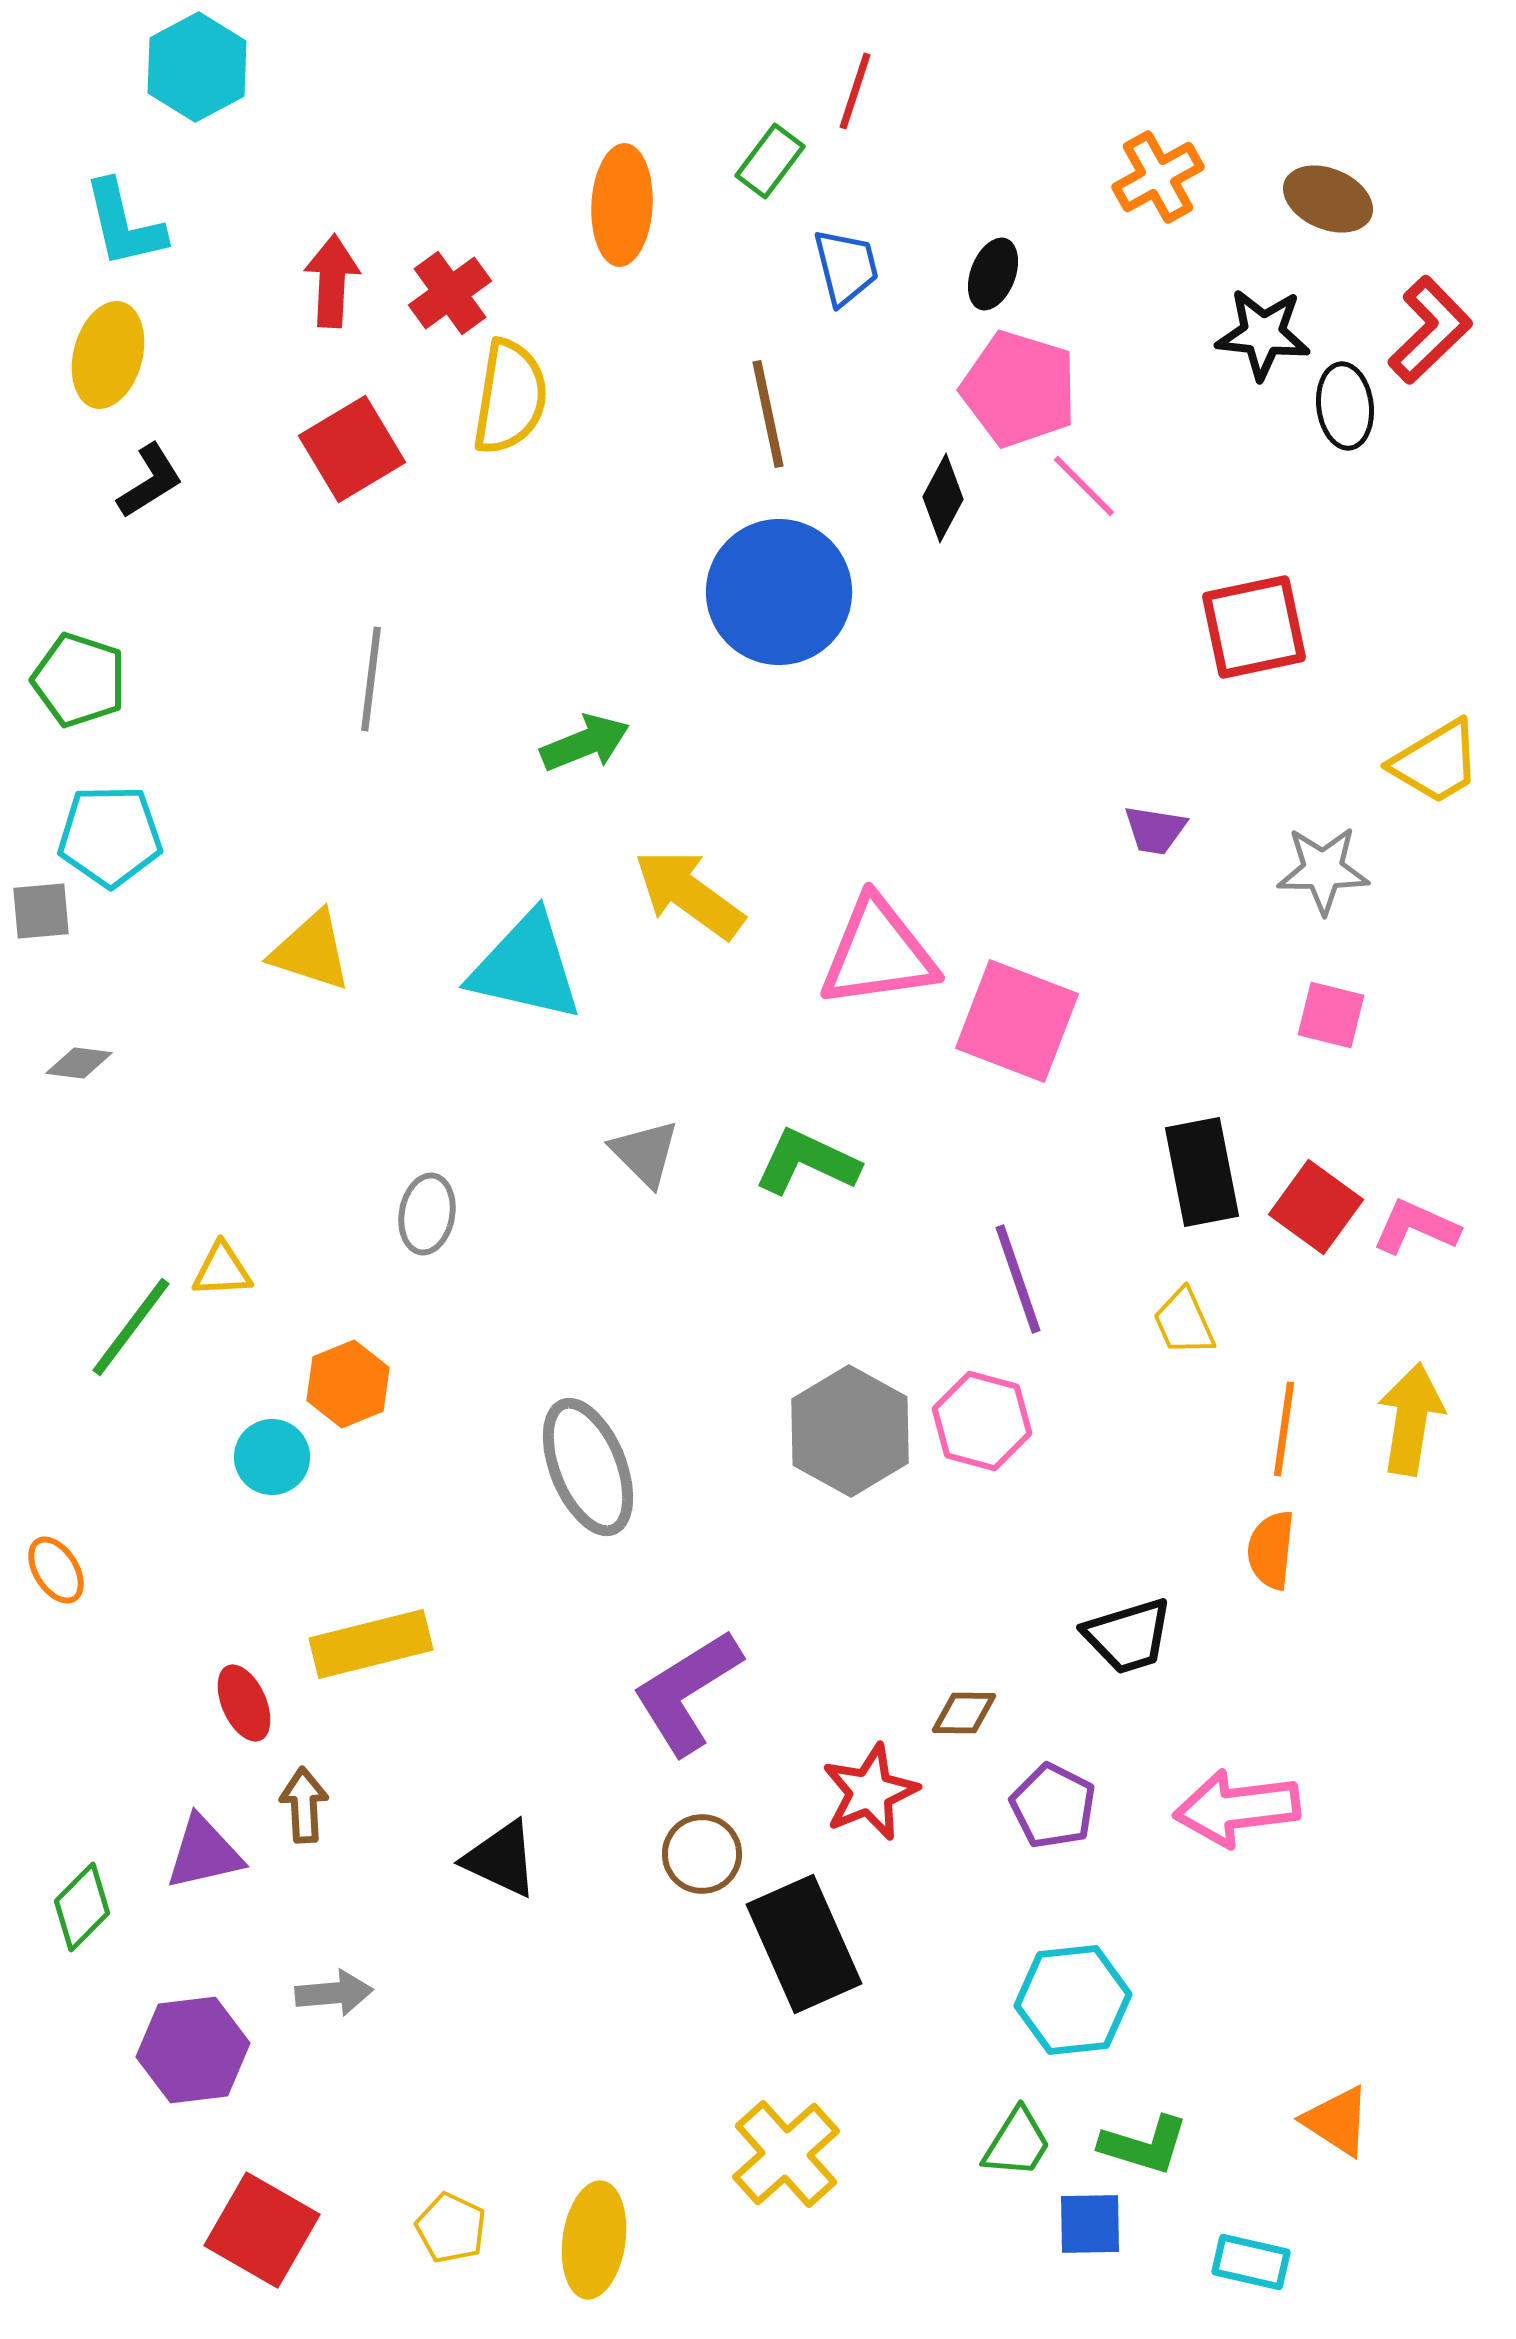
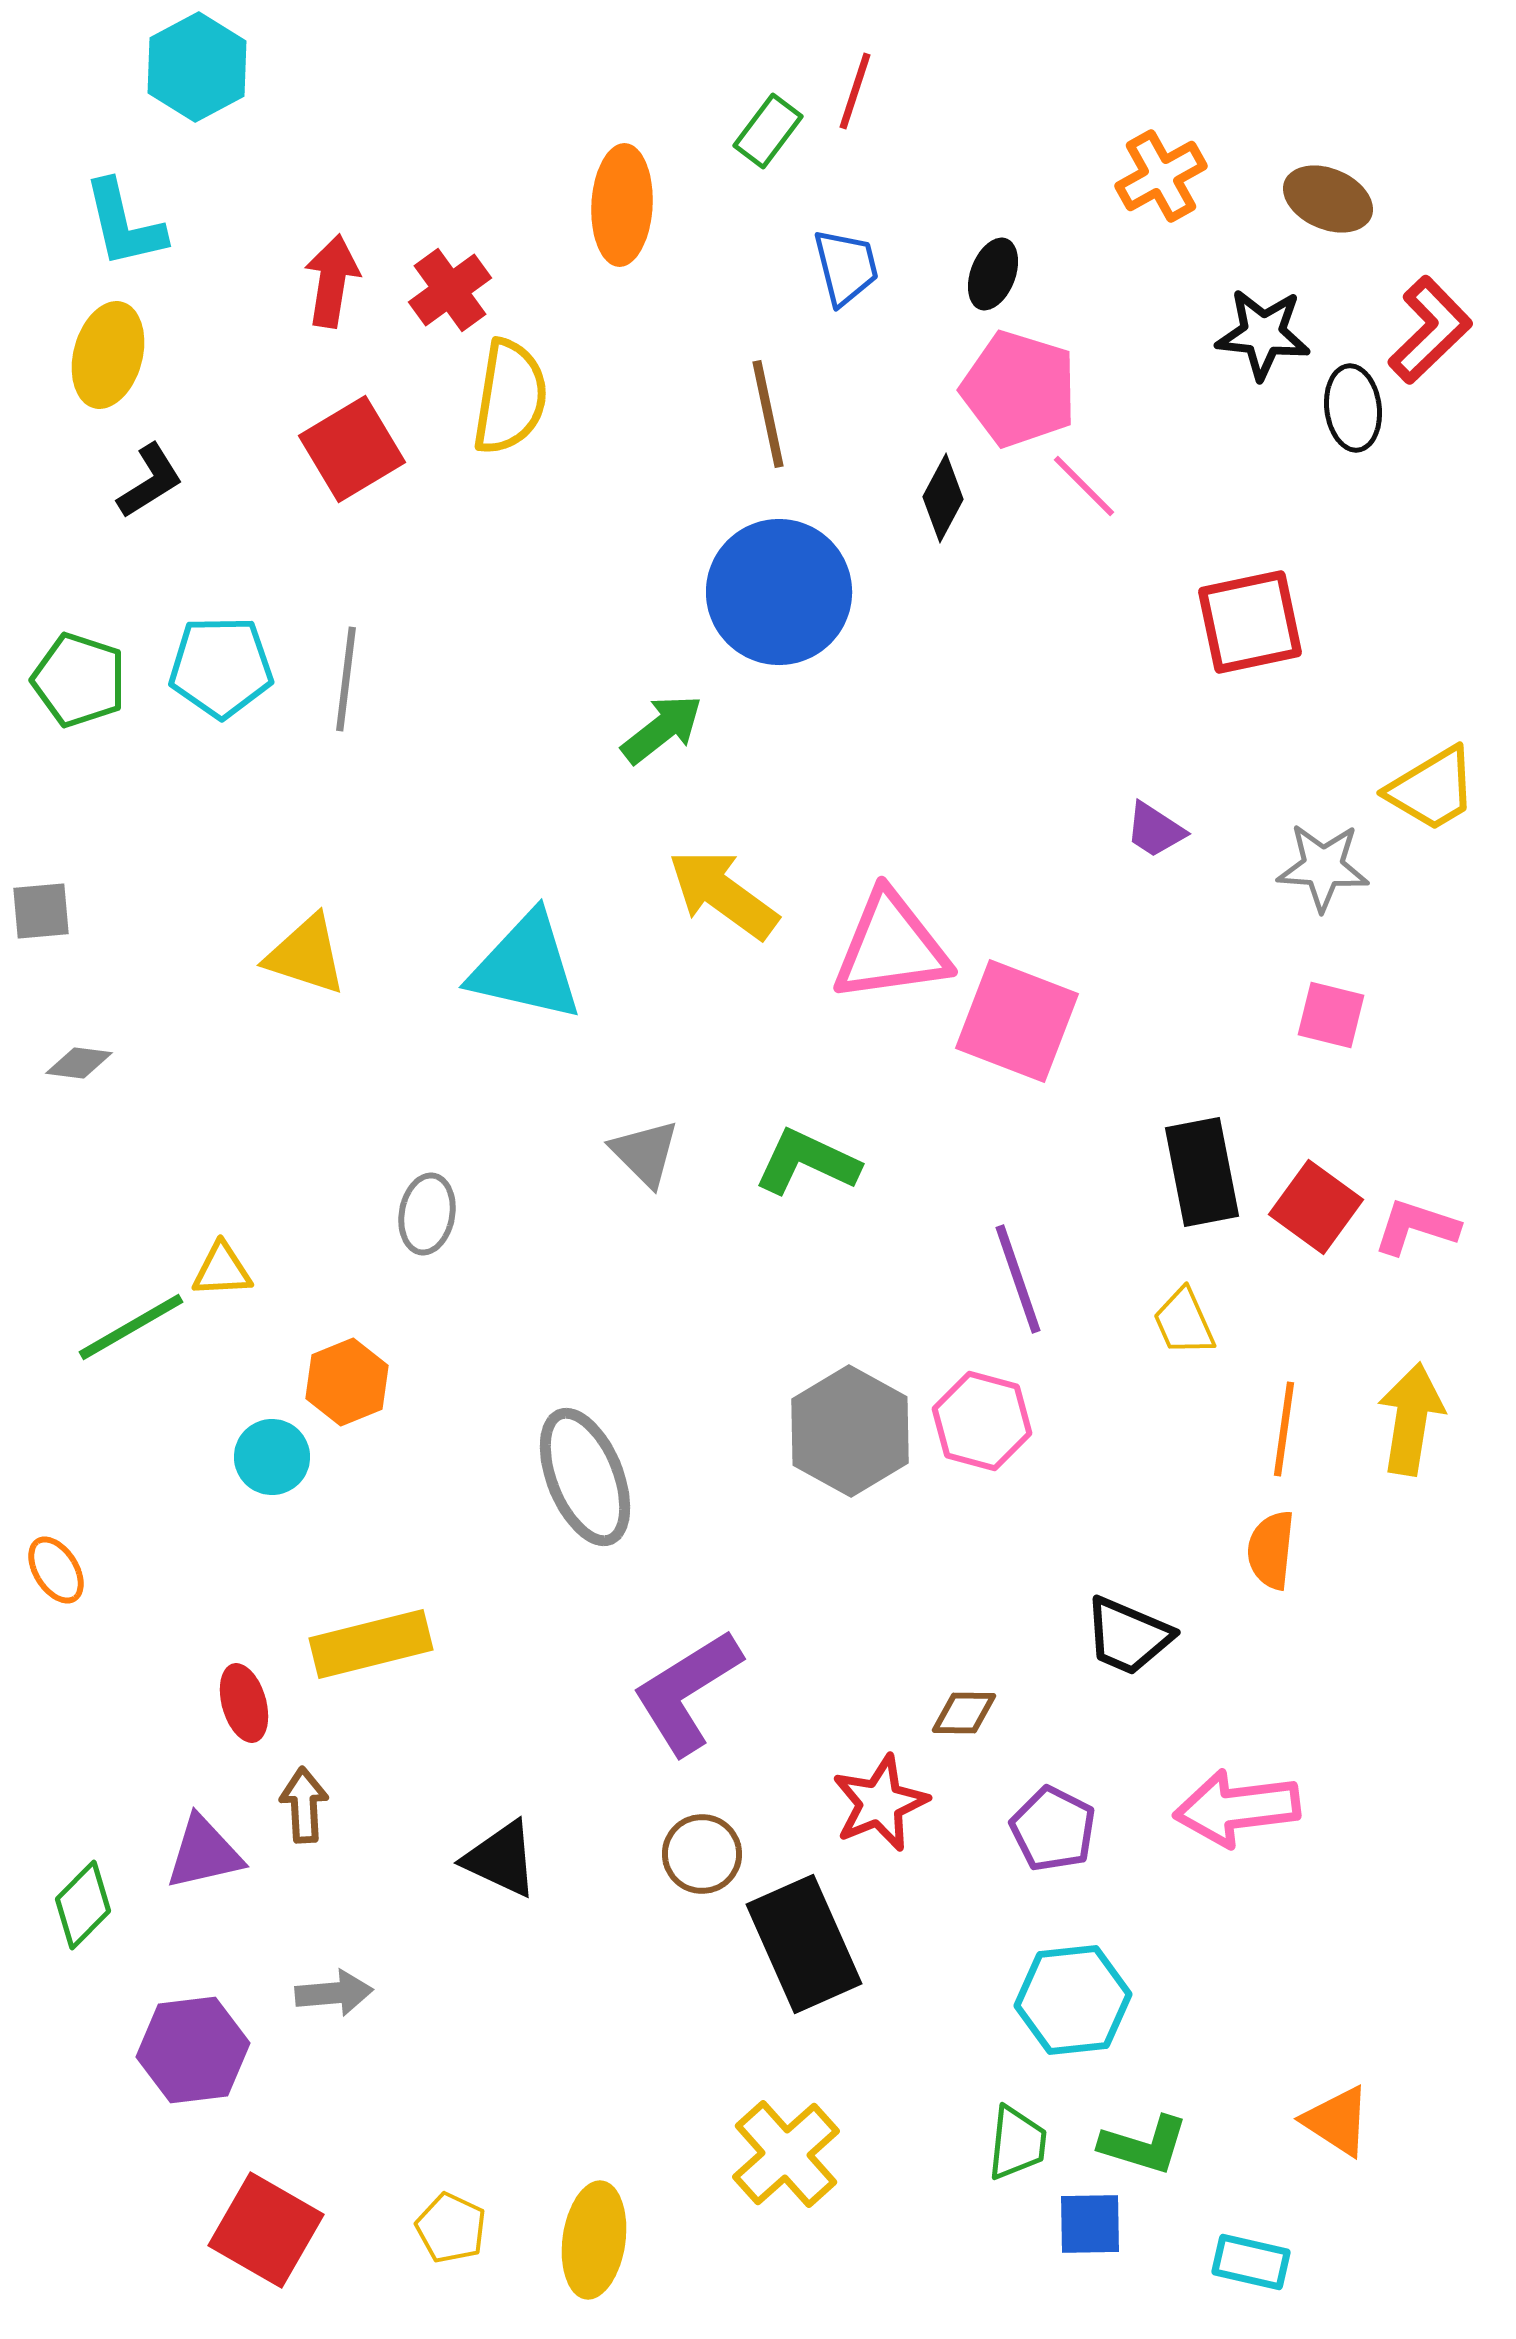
green rectangle at (770, 161): moved 2 px left, 30 px up
orange cross at (1158, 177): moved 3 px right, 1 px up
red arrow at (332, 281): rotated 6 degrees clockwise
red cross at (450, 293): moved 3 px up
black ellipse at (1345, 406): moved 8 px right, 2 px down
red square at (1254, 627): moved 4 px left, 5 px up
gray line at (371, 679): moved 25 px left
green arrow at (585, 743): moved 77 px right, 14 px up; rotated 16 degrees counterclockwise
yellow trapezoid at (1436, 762): moved 4 px left, 27 px down
purple trapezoid at (1155, 830): rotated 24 degrees clockwise
cyan pentagon at (110, 836): moved 111 px right, 169 px up
gray star at (1323, 870): moved 3 px up; rotated 4 degrees clockwise
yellow arrow at (689, 894): moved 34 px right
yellow triangle at (311, 951): moved 5 px left, 4 px down
pink triangle at (878, 953): moved 13 px right, 6 px up
pink L-shape at (1416, 1227): rotated 6 degrees counterclockwise
green line at (131, 1327): rotated 23 degrees clockwise
orange hexagon at (348, 1384): moved 1 px left, 2 px up
gray ellipse at (588, 1467): moved 3 px left, 10 px down
black trapezoid at (1128, 1636): rotated 40 degrees clockwise
red ellipse at (244, 1703): rotated 8 degrees clockwise
red star at (870, 1792): moved 10 px right, 11 px down
purple pentagon at (1053, 1806): moved 23 px down
green diamond at (82, 1907): moved 1 px right, 2 px up
green trapezoid at (1017, 2143): rotated 26 degrees counterclockwise
red square at (262, 2230): moved 4 px right
